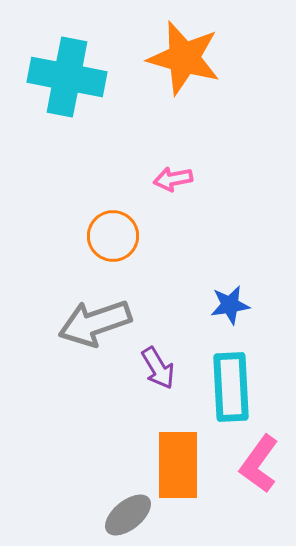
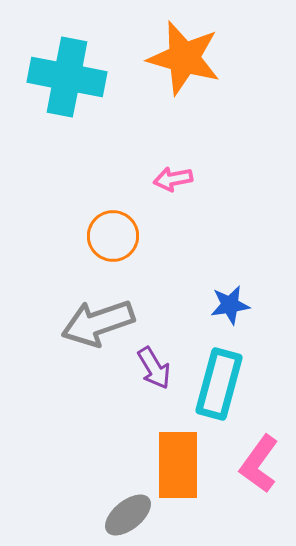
gray arrow: moved 3 px right
purple arrow: moved 4 px left
cyan rectangle: moved 12 px left, 3 px up; rotated 18 degrees clockwise
